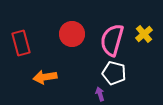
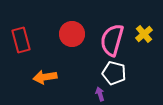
red rectangle: moved 3 px up
